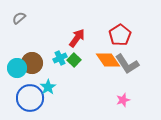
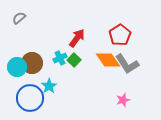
cyan circle: moved 1 px up
cyan star: moved 1 px right, 1 px up
